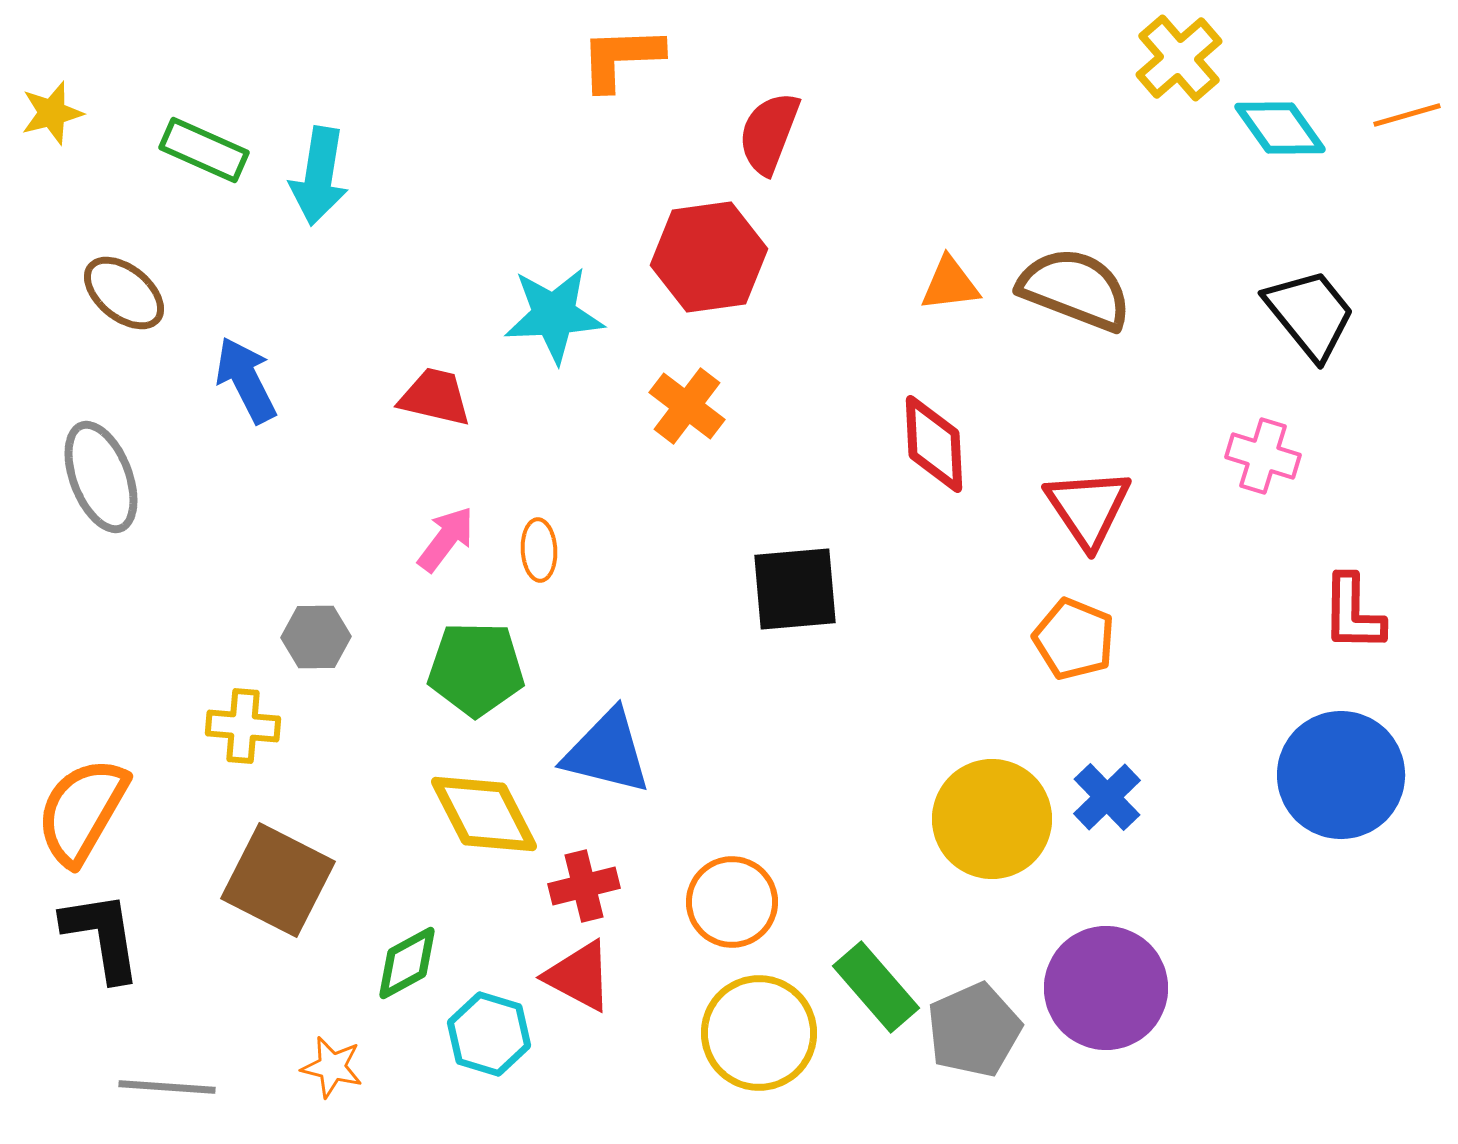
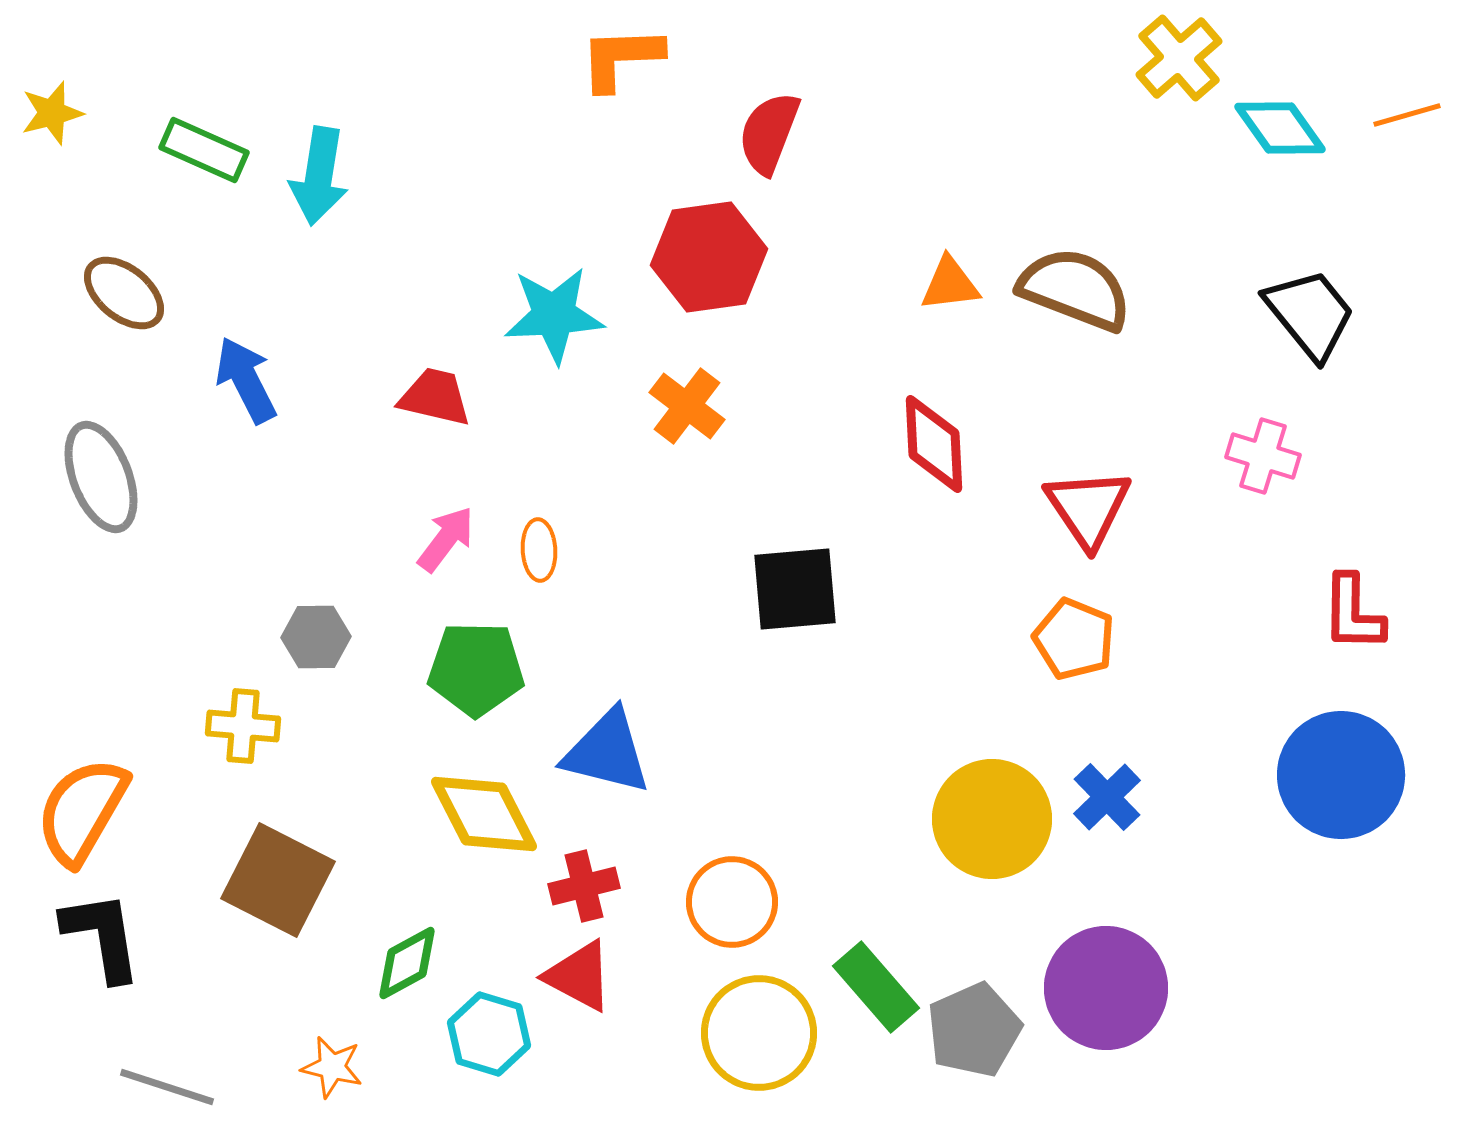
gray line at (167, 1087): rotated 14 degrees clockwise
